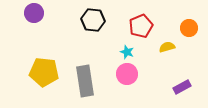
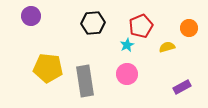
purple circle: moved 3 px left, 3 px down
black hexagon: moved 3 px down; rotated 10 degrees counterclockwise
cyan star: moved 7 px up; rotated 24 degrees clockwise
yellow pentagon: moved 4 px right, 4 px up
